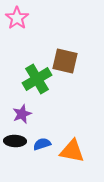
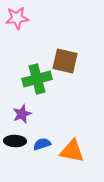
pink star: rotated 30 degrees clockwise
green cross: rotated 16 degrees clockwise
